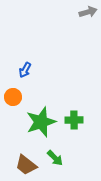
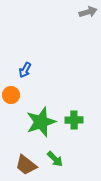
orange circle: moved 2 px left, 2 px up
green arrow: moved 1 px down
